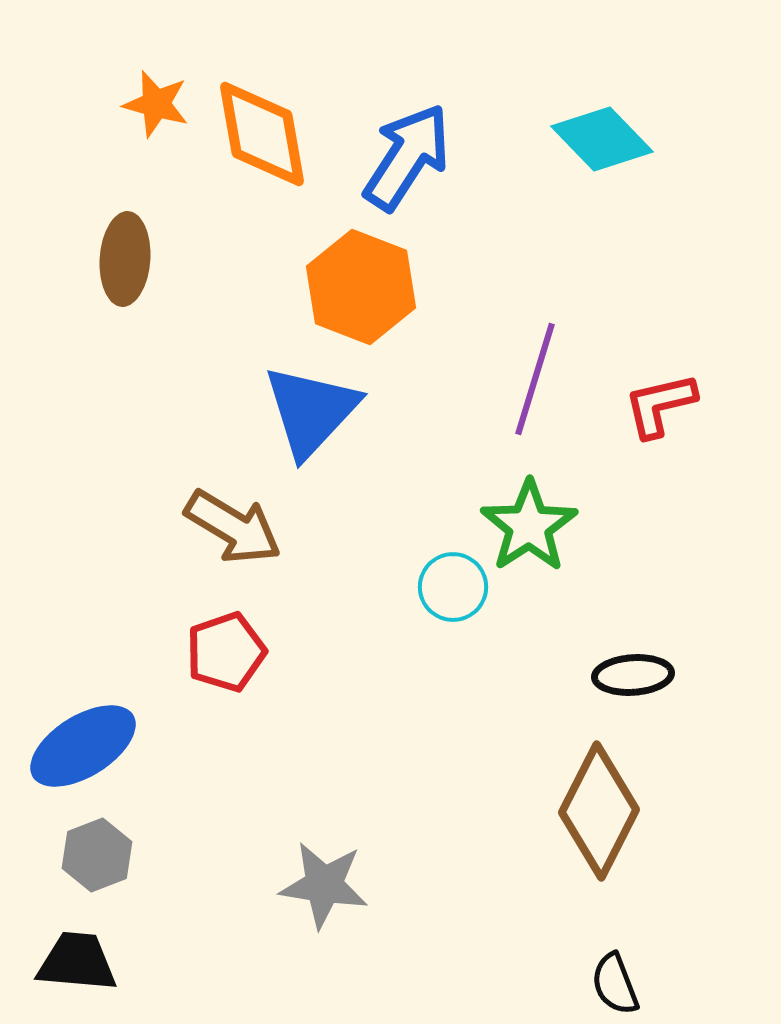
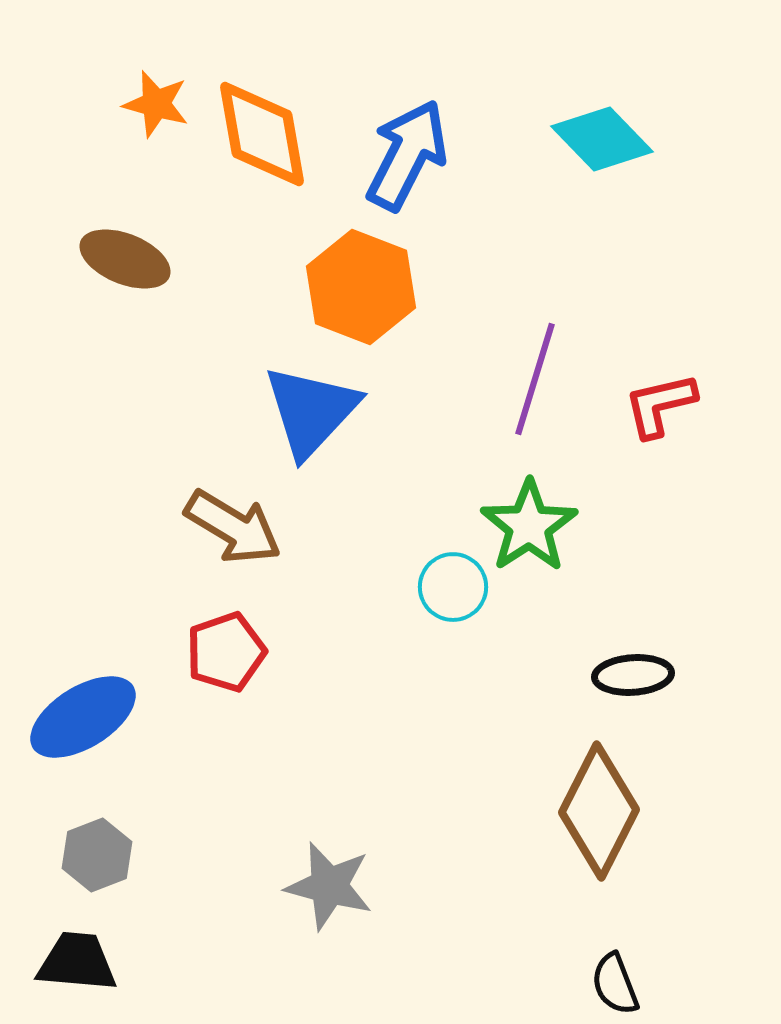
blue arrow: moved 2 px up; rotated 6 degrees counterclockwise
brown ellipse: rotated 72 degrees counterclockwise
blue ellipse: moved 29 px up
gray star: moved 5 px right, 1 px down; rotated 6 degrees clockwise
